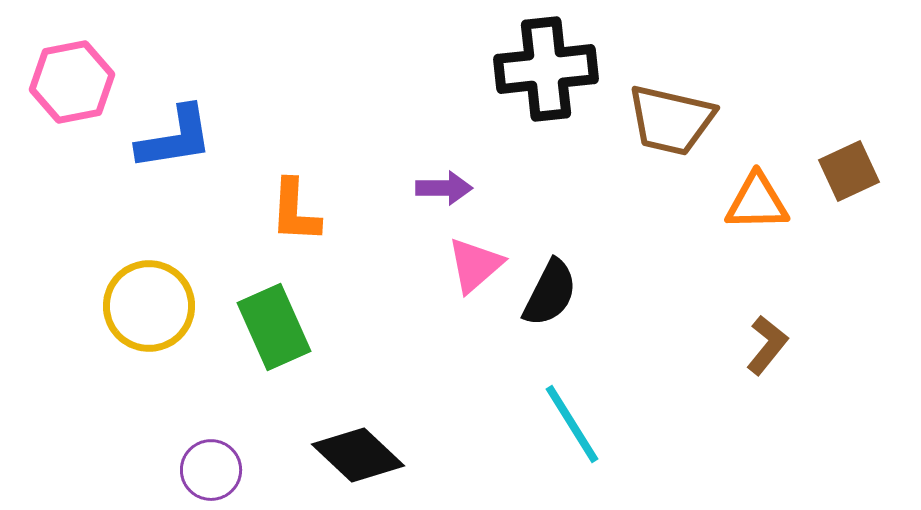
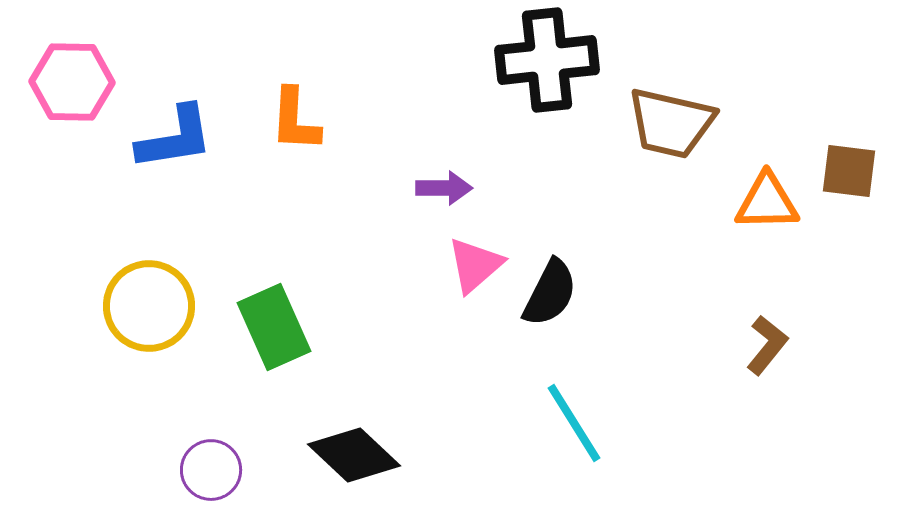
black cross: moved 1 px right, 9 px up
pink hexagon: rotated 12 degrees clockwise
brown trapezoid: moved 3 px down
brown square: rotated 32 degrees clockwise
orange triangle: moved 10 px right
orange L-shape: moved 91 px up
cyan line: moved 2 px right, 1 px up
black diamond: moved 4 px left
